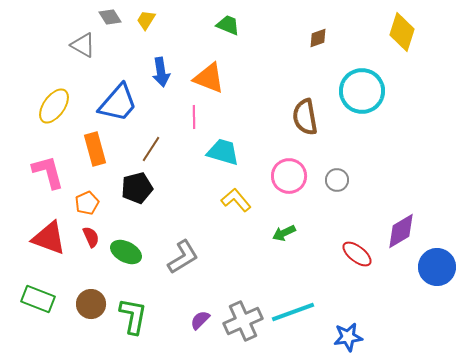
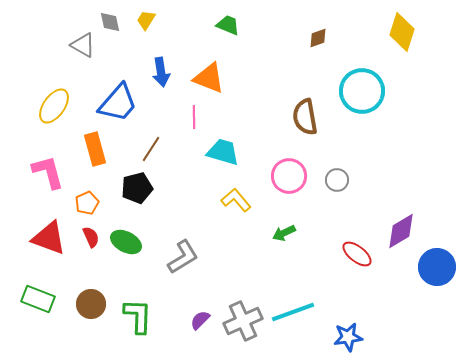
gray diamond: moved 5 px down; rotated 20 degrees clockwise
green ellipse: moved 10 px up
green L-shape: moved 5 px right; rotated 9 degrees counterclockwise
